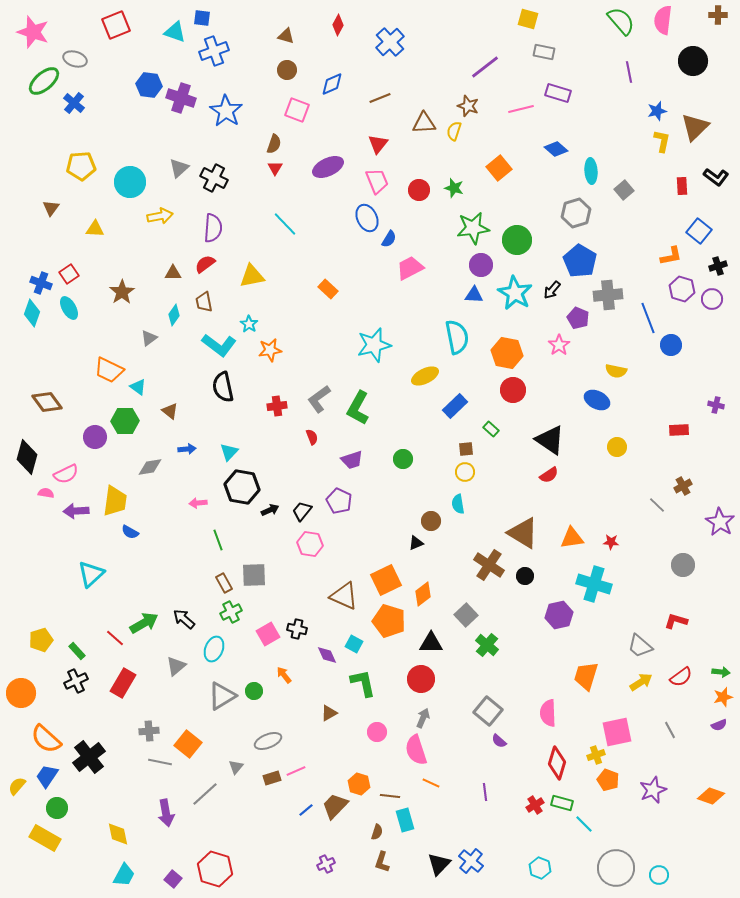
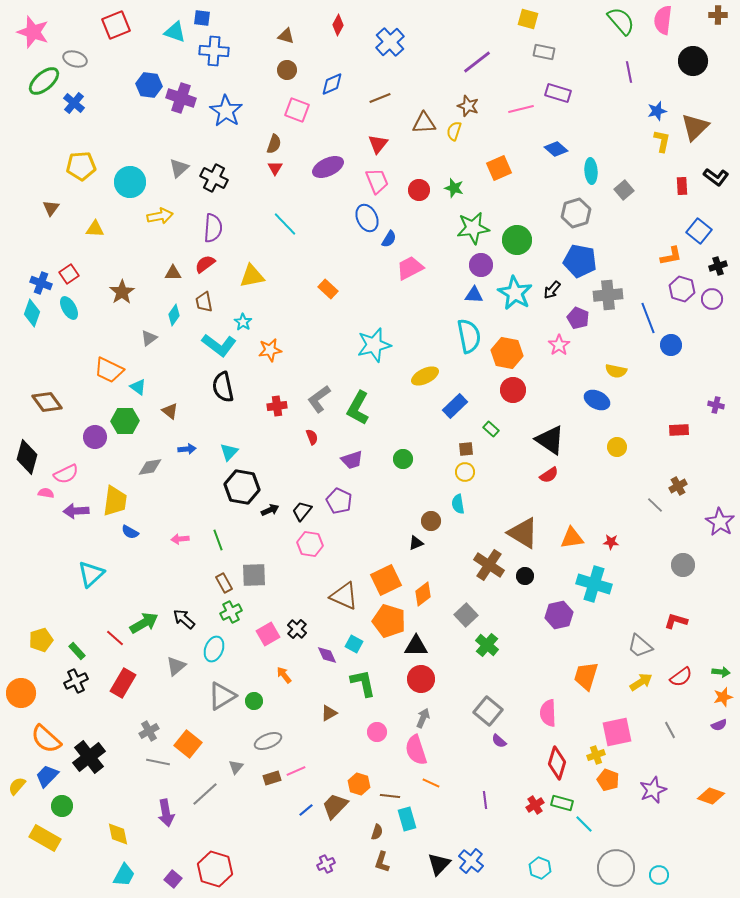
blue cross at (214, 51): rotated 24 degrees clockwise
purple line at (485, 67): moved 8 px left, 5 px up
orange square at (499, 168): rotated 15 degrees clockwise
blue pentagon at (580, 261): rotated 20 degrees counterclockwise
cyan star at (249, 324): moved 6 px left, 2 px up
cyan semicircle at (457, 337): moved 12 px right, 1 px up
brown cross at (683, 486): moved 5 px left
pink arrow at (198, 503): moved 18 px left, 36 px down
gray line at (657, 505): moved 2 px left
black cross at (297, 629): rotated 30 degrees clockwise
black triangle at (431, 643): moved 15 px left, 3 px down
green circle at (254, 691): moved 10 px down
gray cross at (149, 731): rotated 24 degrees counterclockwise
gray line at (160, 762): moved 2 px left
blue trapezoid at (47, 776): rotated 10 degrees clockwise
purple line at (485, 792): moved 8 px down
green circle at (57, 808): moved 5 px right, 2 px up
cyan rectangle at (405, 820): moved 2 px right, 1 px up
